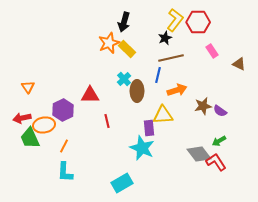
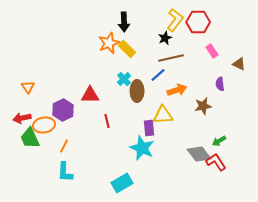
black arrow: rotated 18 degrees counterclockwise
blue line: rotated 35 degrees clockwise
purple semicircle: moved 27 px up; rotated 48 degrees clockwise
